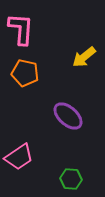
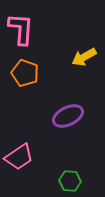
yellow arrow: rotated 10 degrees clockwise
orange pentagon: rotated 8 degrees clockwise
purple ellipse: rotated 68 degrees counterclockwise
green hexagon: moved 1 px left, 2 px down
